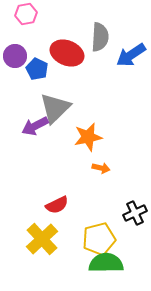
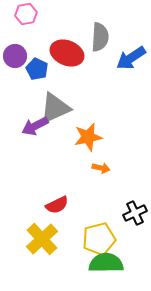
blue arrow: moved 3 px down
gray triangle: rotated 20 degrees clockwise
